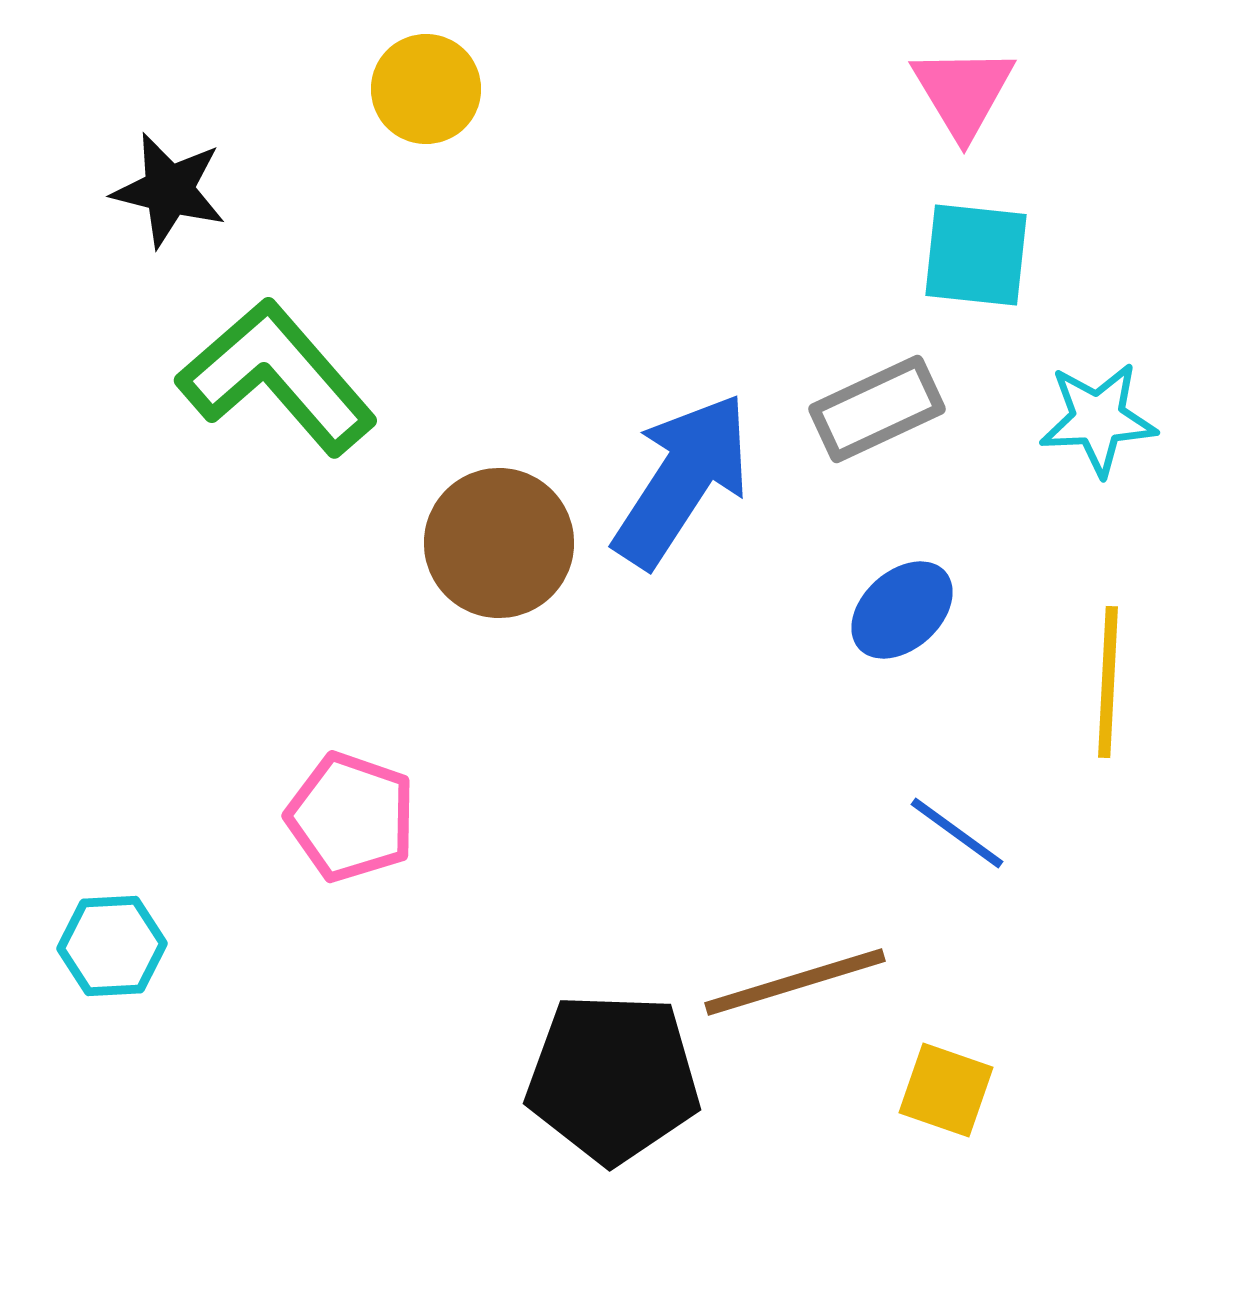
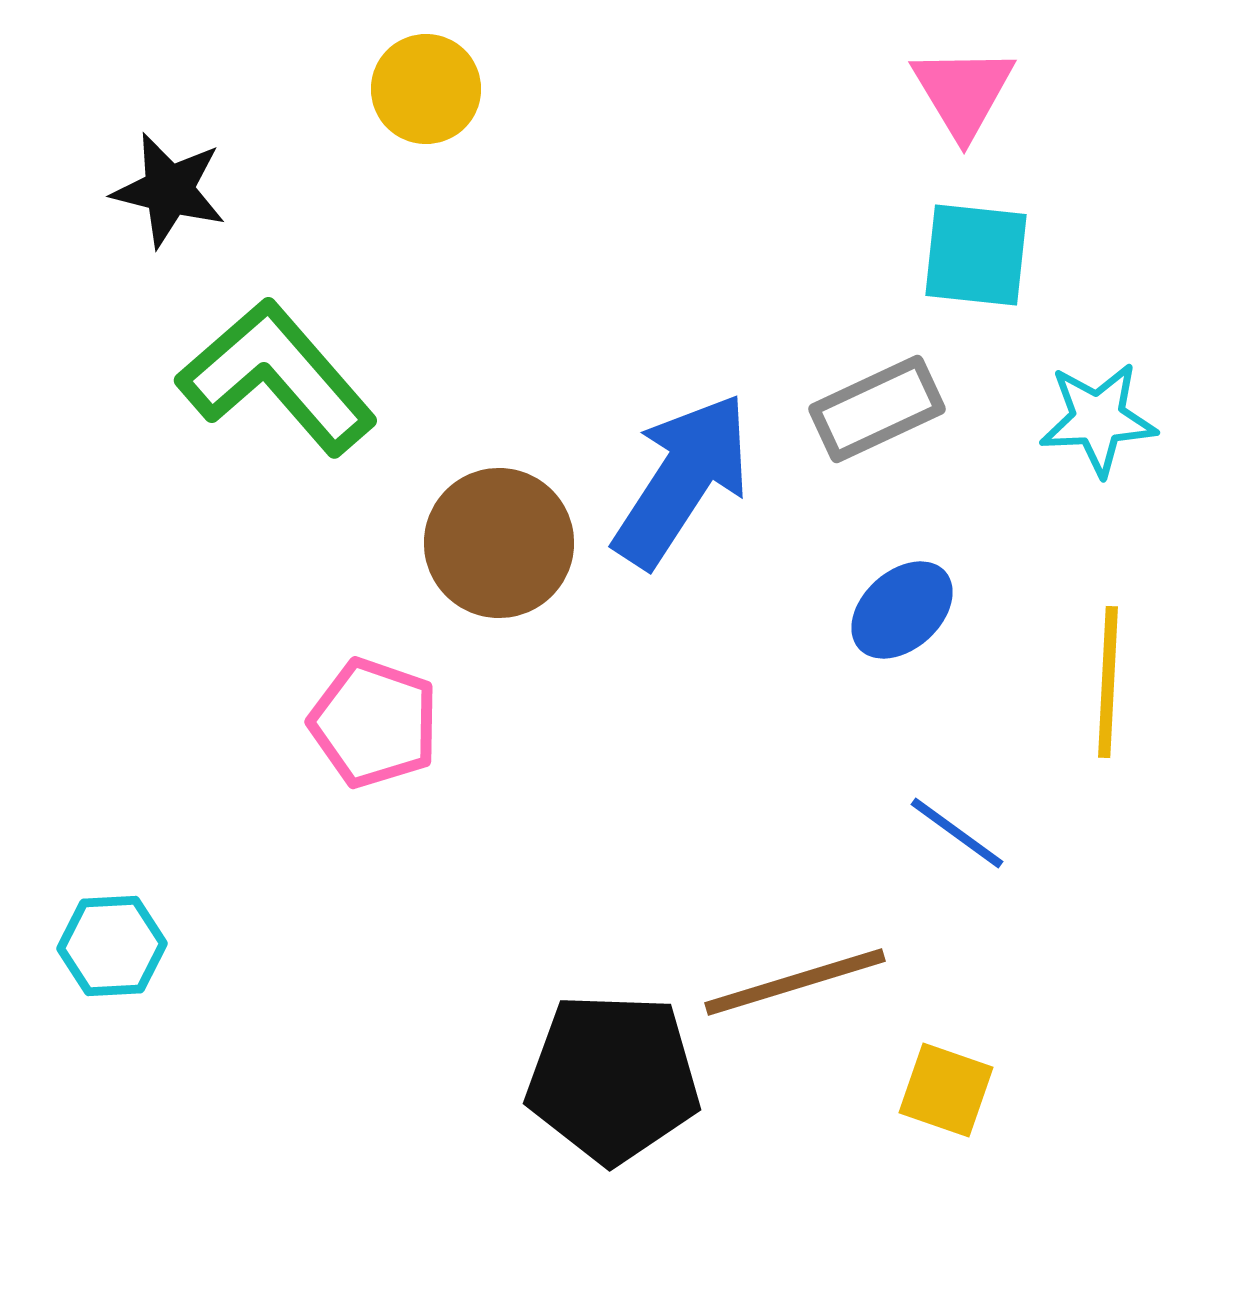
pink pentagon: moved 23 px right, 94 px up
